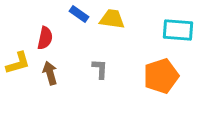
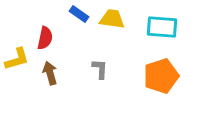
cyan rectangle: moved 16 px left, 3 px up
yellow L-shape: moved 1 px left, 4 px up
